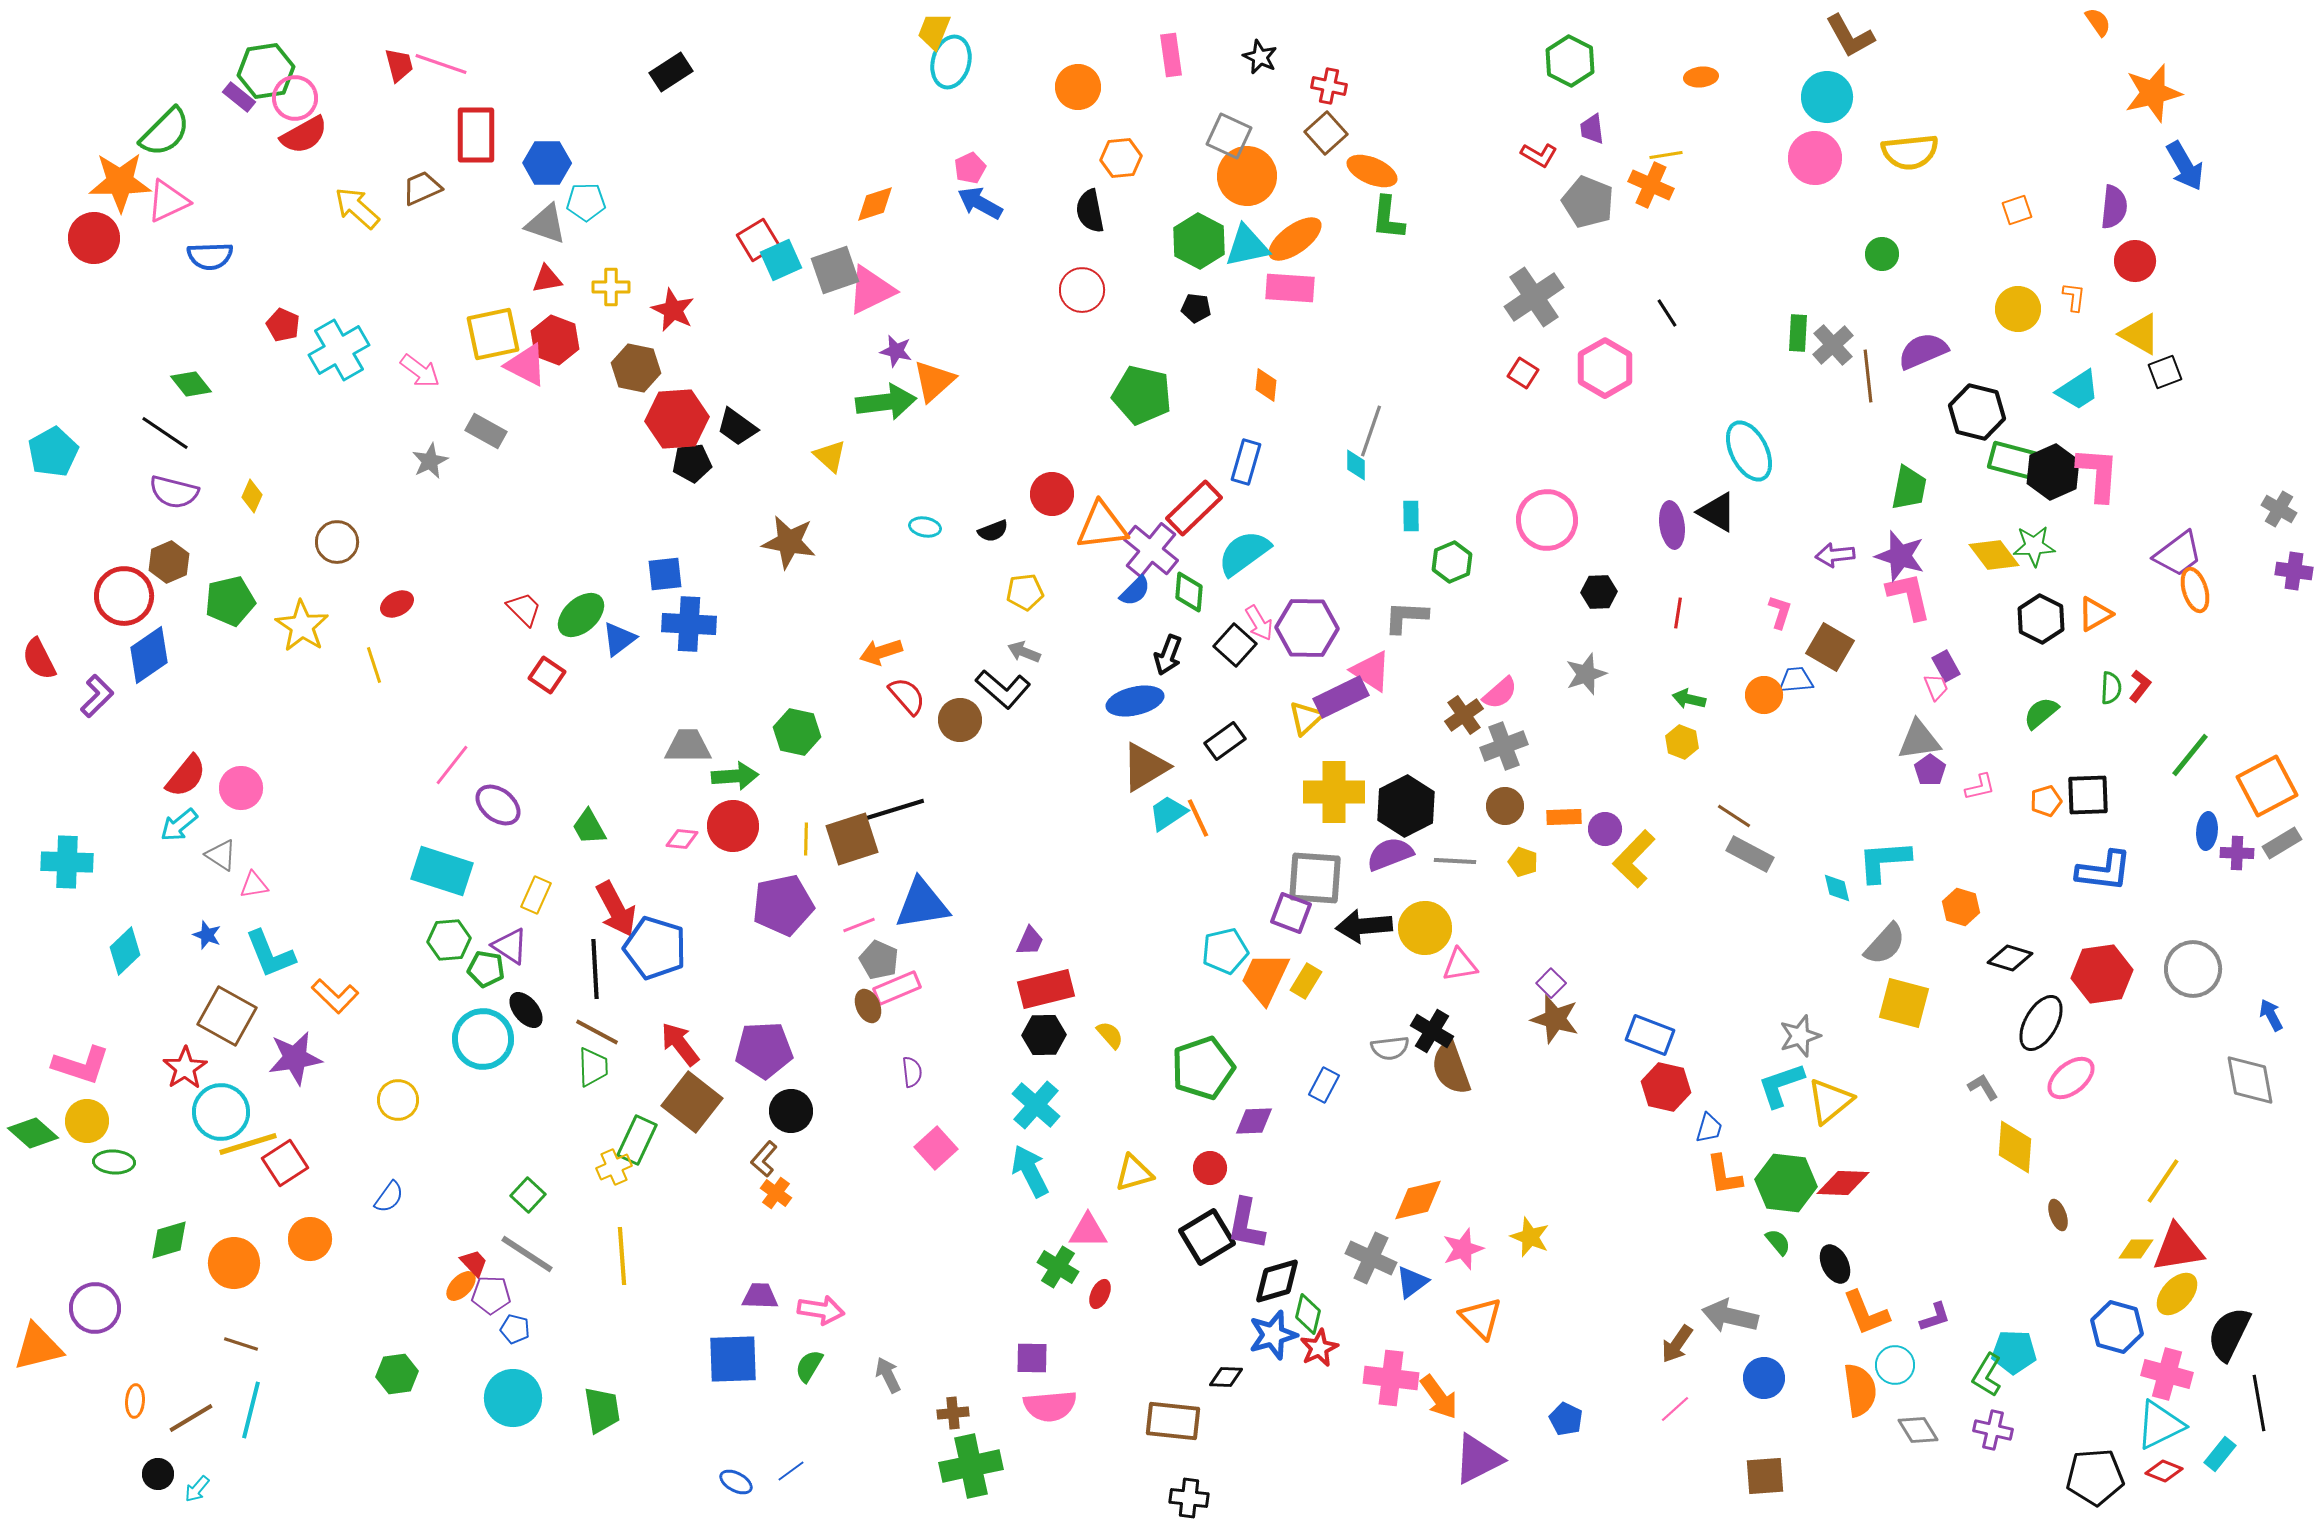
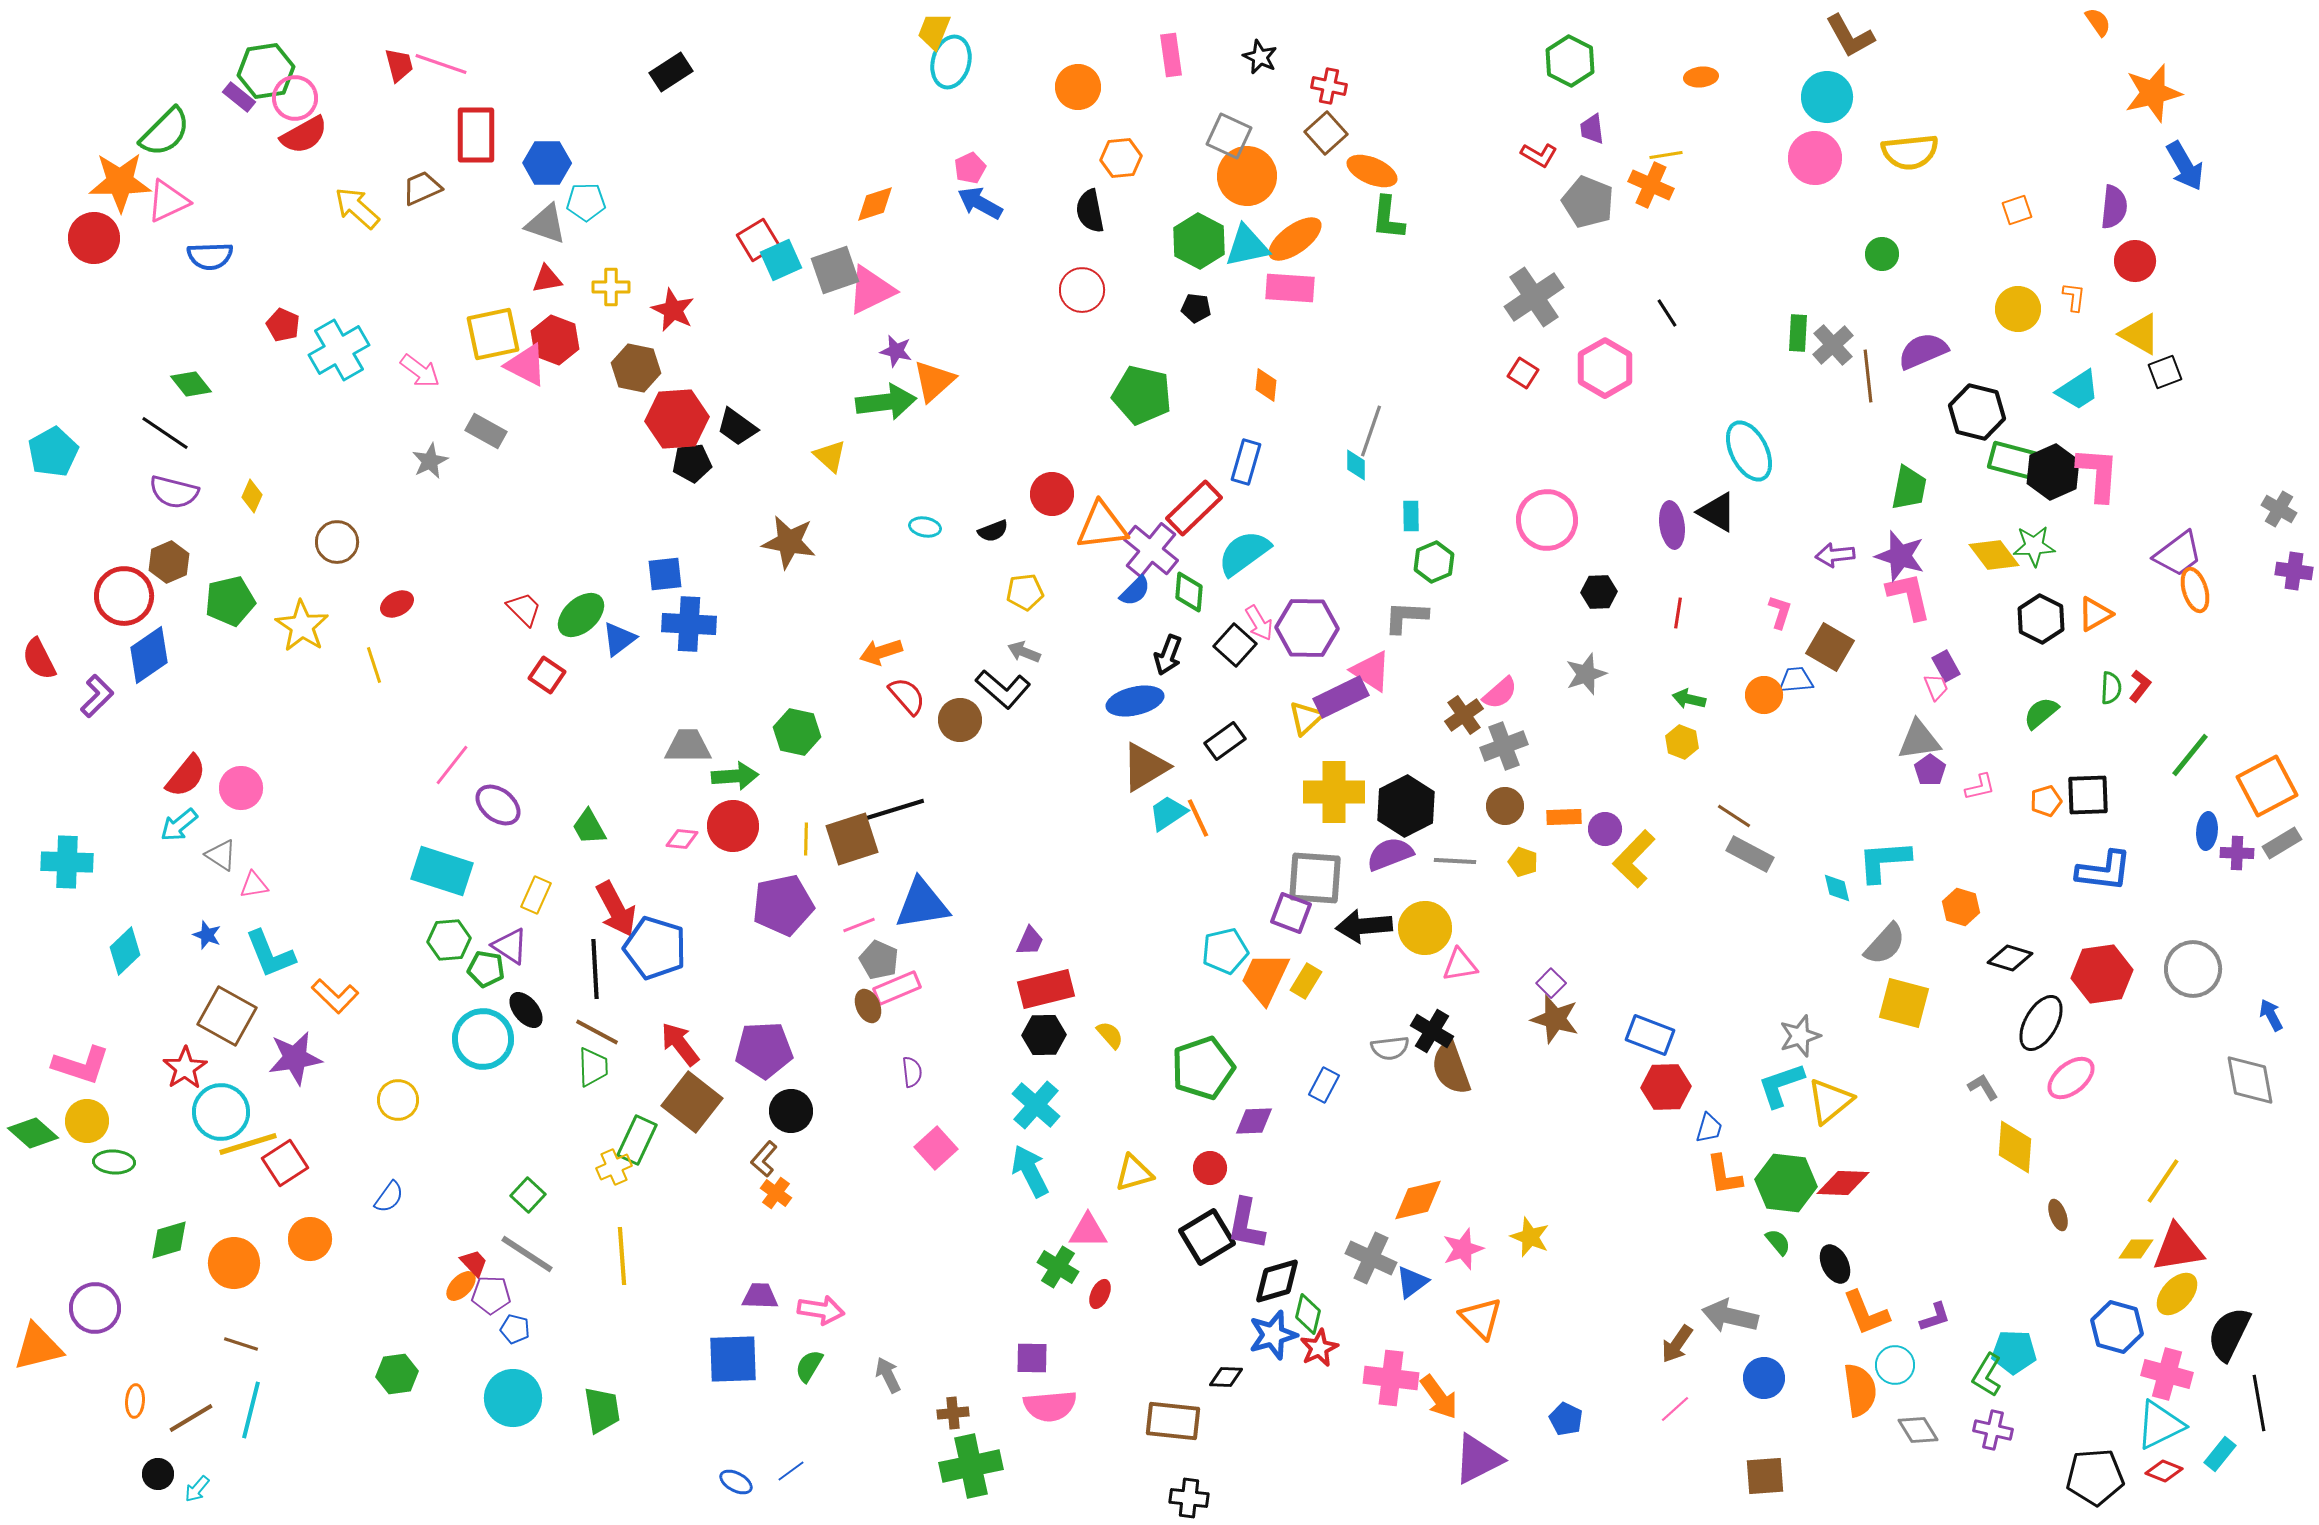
green hexagon at (1452, 562): moved 18 px left
red hexagon at (1666, 1087): rotated 15 degrees counterclockwise
